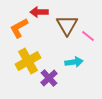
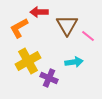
purple cross: rotated 24 degrees counterclockwise
